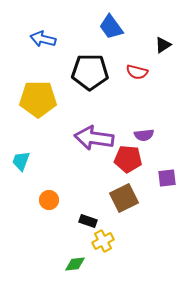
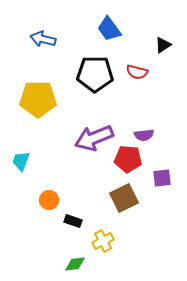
blue trapezoid: moved 2 px left, 2 px down
black pentagon: moved 5 px right, 2 px down
purple arrow: rotated 30 degrees counterclockwise
purple square: moved 5 px left
black rectangle: moved 15 px left
